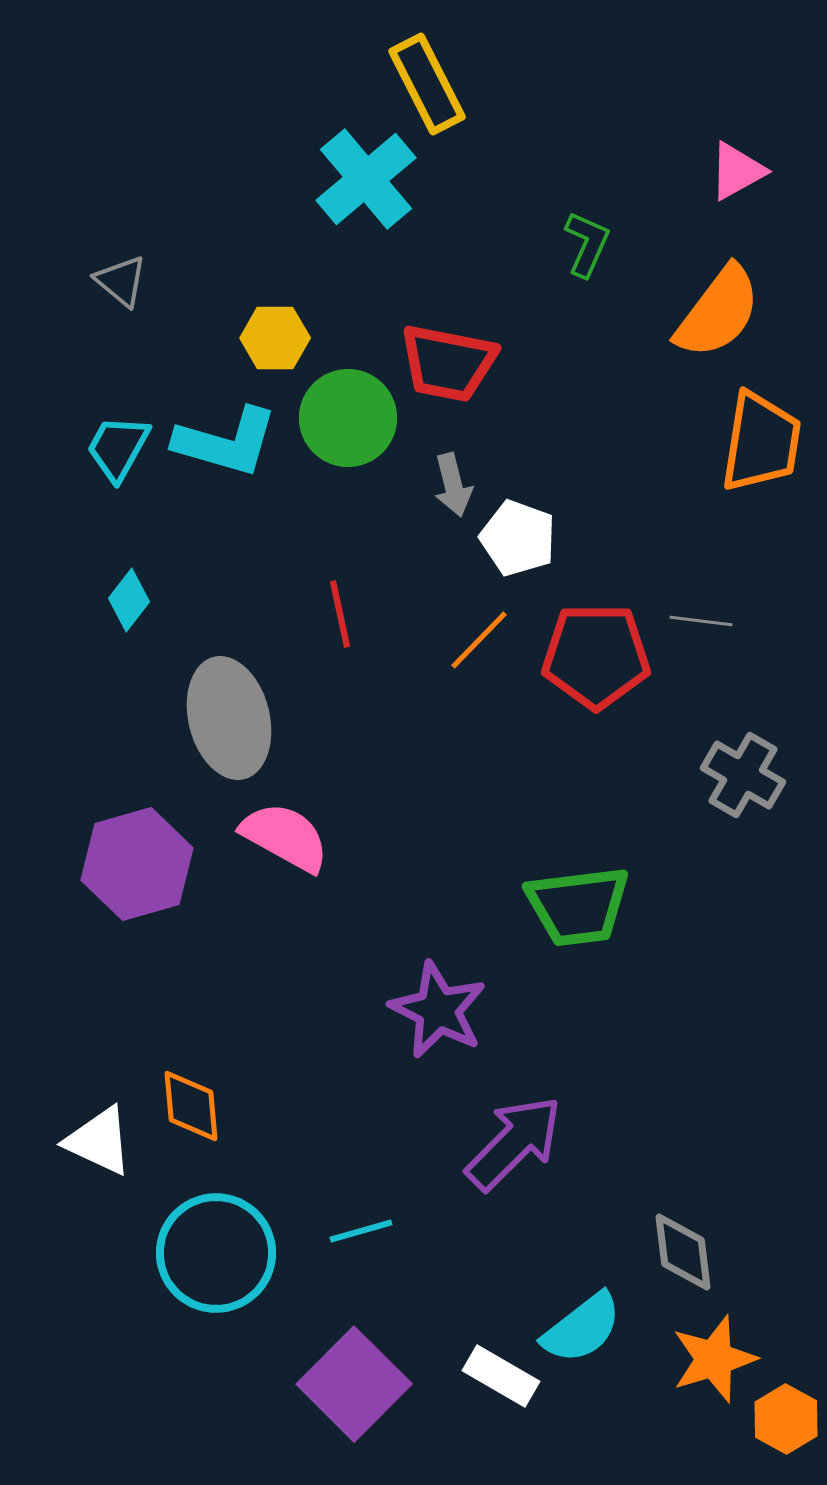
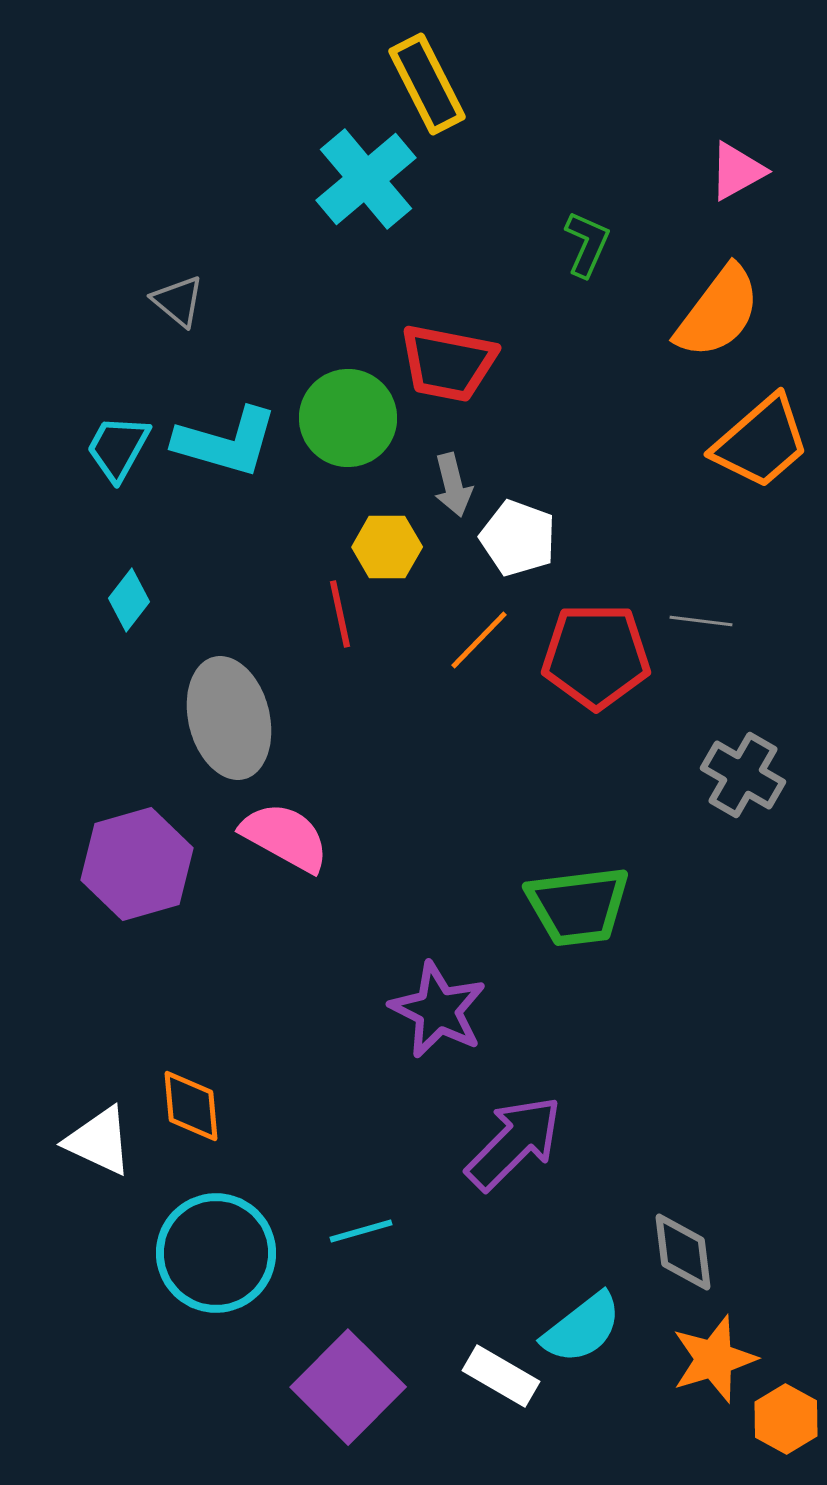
gray triangle: moved 57 px right, 20 px down
yellow hexagon: moved 112 px right, 209 px down
orange trapezoid: rotated 40 degrees clockwise
purple square: moved 6 px left, 3 px down
